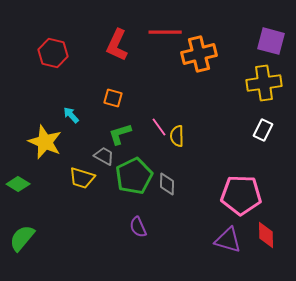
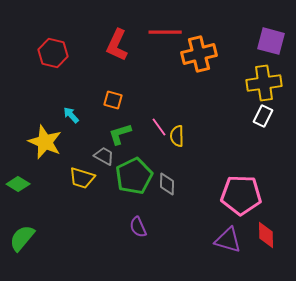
orange square: moved 2 px down
white rectangle: moved 14 px up
